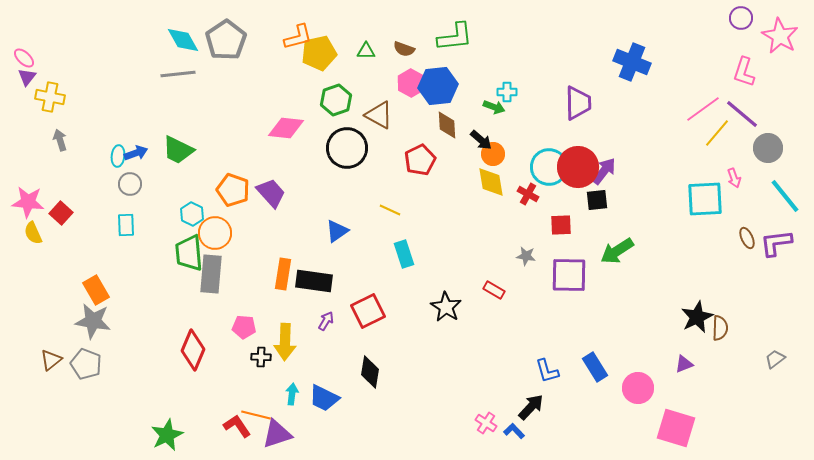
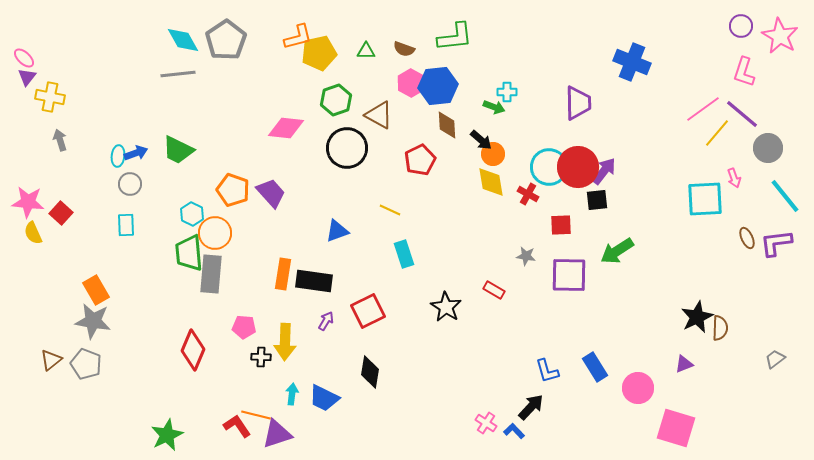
purple circle at (741, 18): moved 8 px down
blue triangle at (337, 231): rotated 15 degrees clockwise
